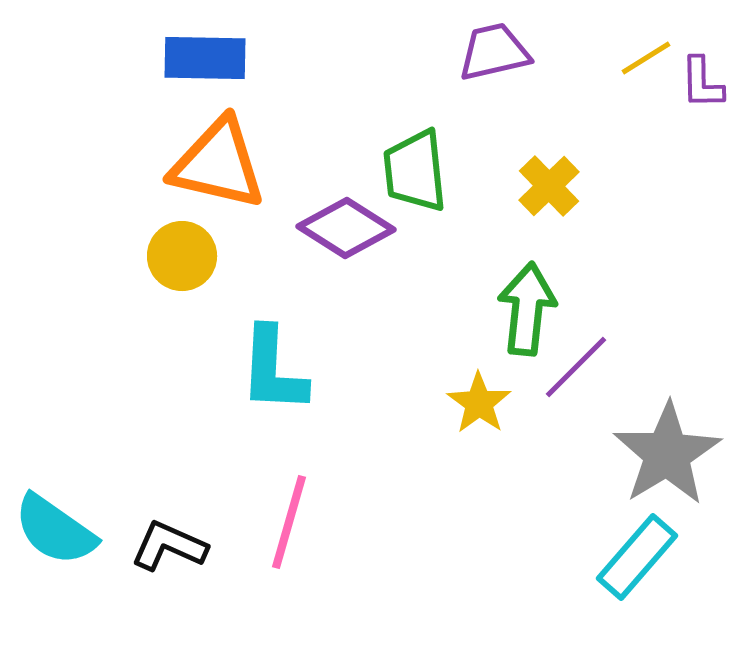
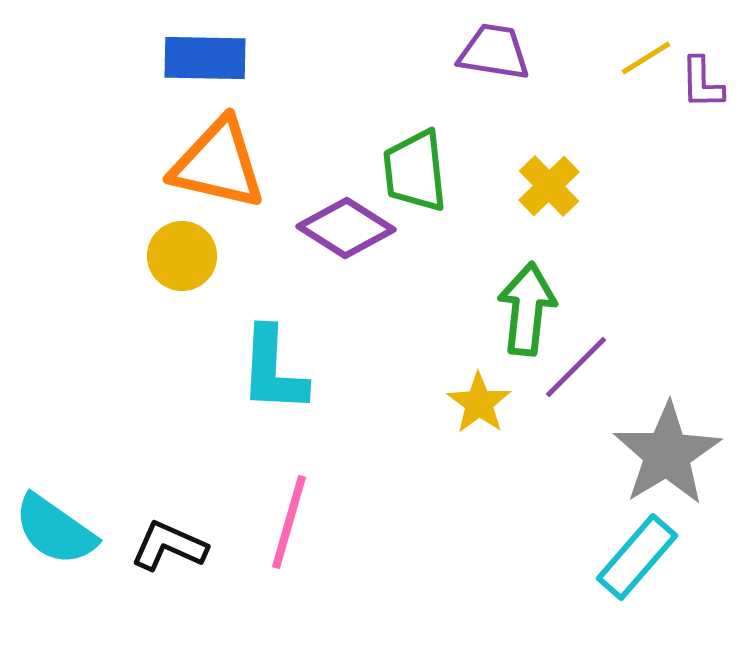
purple trapezoid: rotated 22 degrees clockwise
